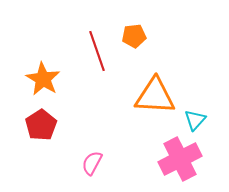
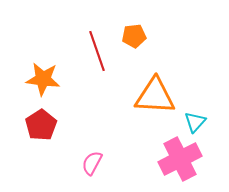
orange star: rotated 24 degrees counterclockwise
cyan triangle: moved 2 px down
